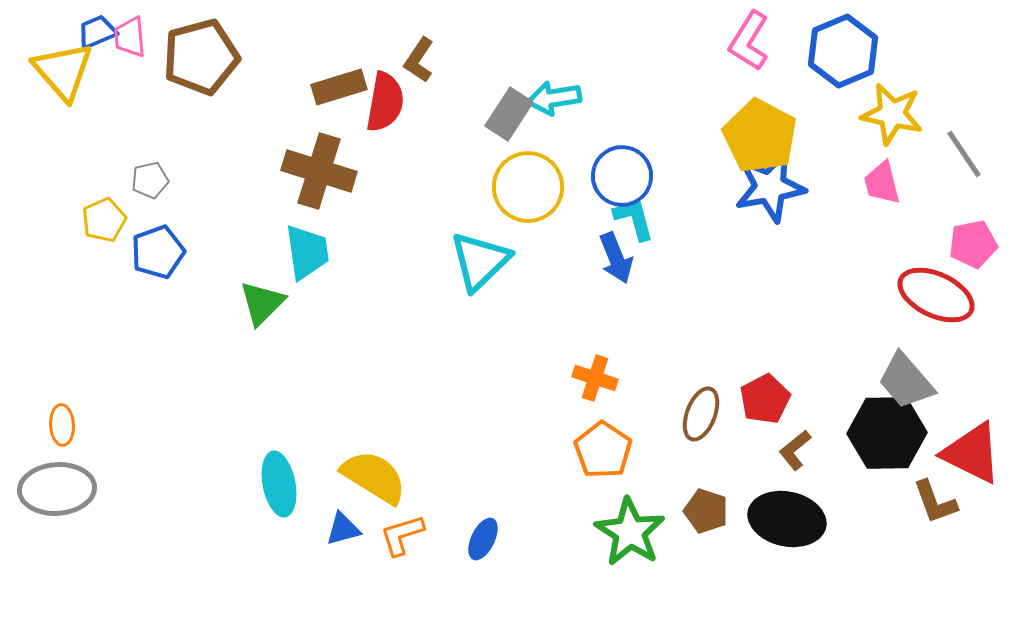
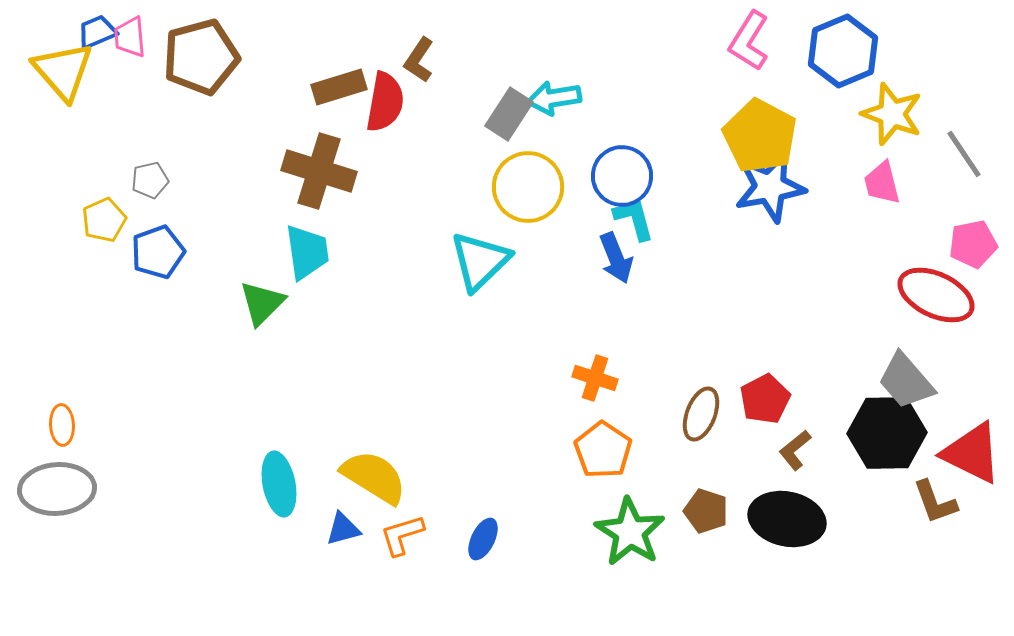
yellow star at (892, 114): rotated 8 degrees clockwise
